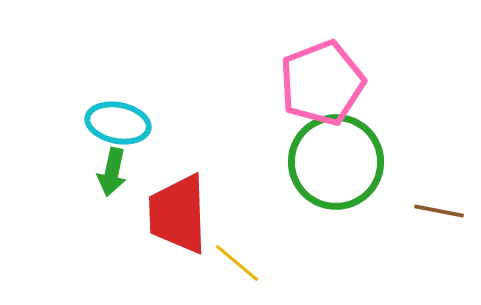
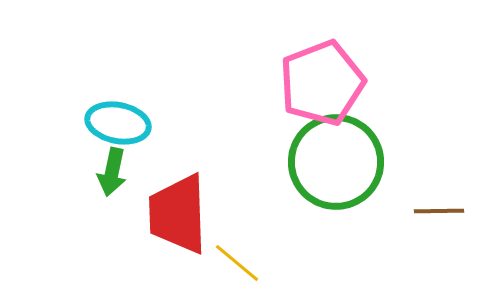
brown line: rotated 12 degrees counterclockwise
